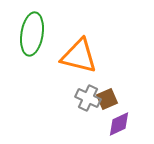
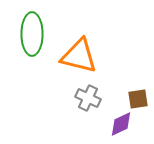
green ellipse: rotated 9 degrees counterclockwise
brown square: moved 31 px right; rotated 15 degrees clockwise
purple diamond: moved 2 px right
